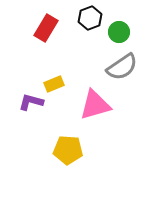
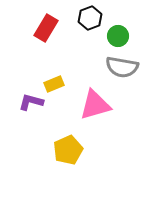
green circle: moved 1 px left, 4 px down
gray semicircle: rotated 44 degrees clockwise
yellow pentagon: rotated 28 degrees counterclockwise
